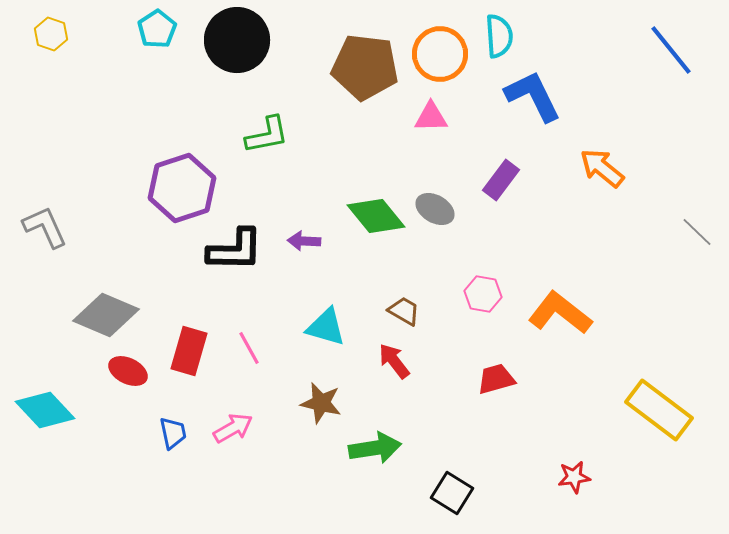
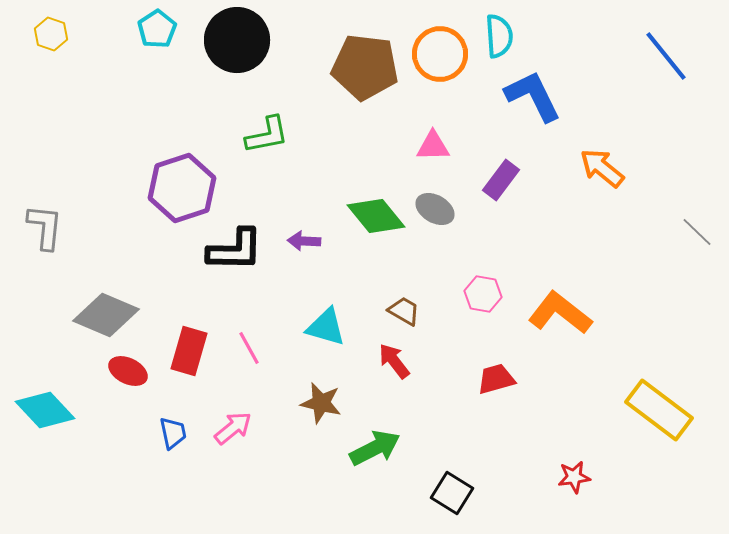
blue line: moved 5 px left, 6 px down
pink triangle: moved 2 px right, 29 px down
gray L-shape: rotated 30 degrees clockwise
pink arrow: rotated 9 degrees counterclockwise
green arrow: rotated 18 degrees counterclockwise
